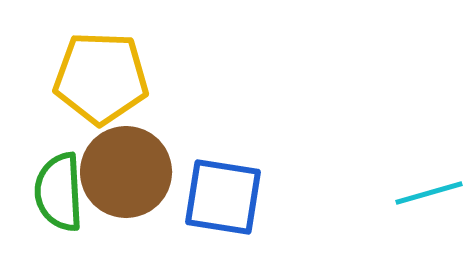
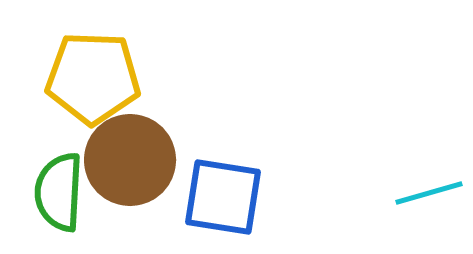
yellow pentagon: moved 8 px left
brown circle: moved 4 px right, 12 px up
green semicircle: rotated 6 degrees clockwise
